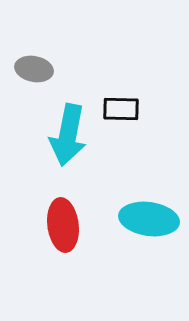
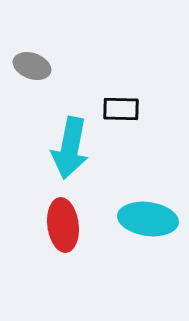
gray ellipse: moved 2 px left, 3 px up; rotated 9 degrees clockwise
cyan arrow: moved 2 px right, 13 px down
cyan ellipse: moved 1 px left
